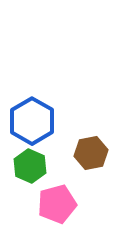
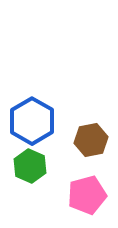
brown hexagon: moved 13 px up
pink pentagon: moved 30 px right, 9 px up
